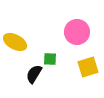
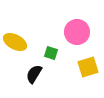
green square: moved 1 px right, 6 px up; rotated 16 degrees clockwise
